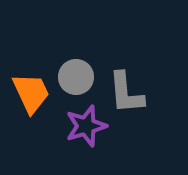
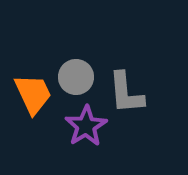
orange trapezoid: moved 2 px right, 1 px down
purple star: rotated 15 degrees counterclockwise
